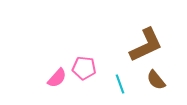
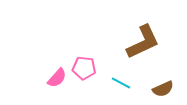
brown L-shape: moved 3 px left, 3 px up
brown semicircle: moved 7 px right, 9 px down; rotated 75 degrees counterclockwise
cyan line: moved 1 px right, 1 px up; rotated 42 degrees counterclockwise
